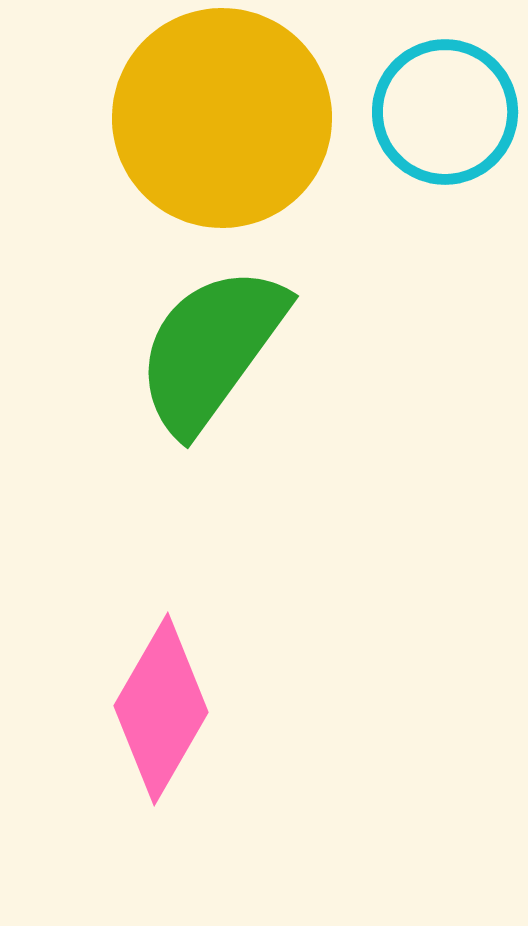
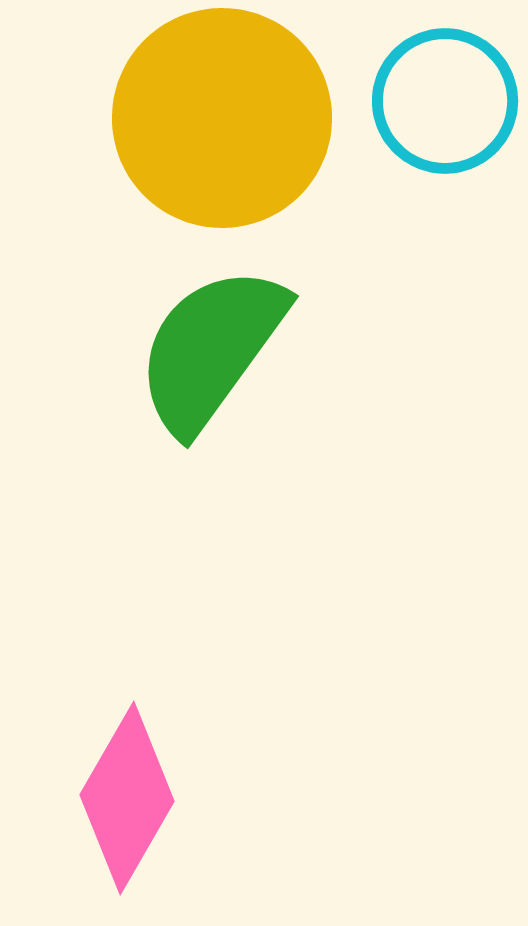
cyan circle: moved 11 px up
pink diamond: moved 34 px left, 89 px down
